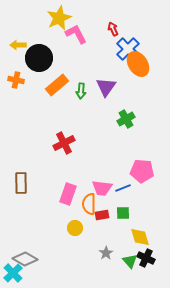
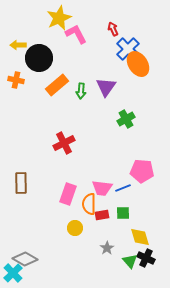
gray star: moved 1 px right, 5 px up
